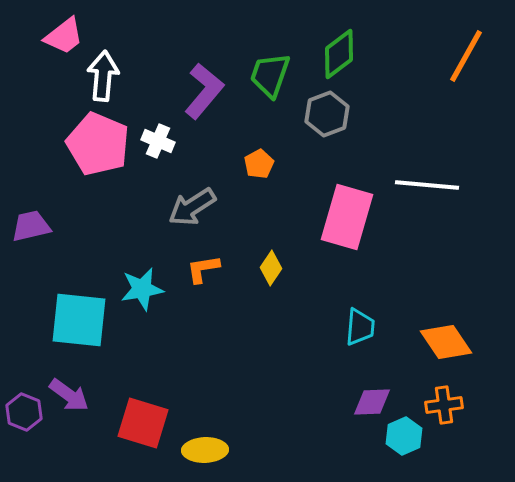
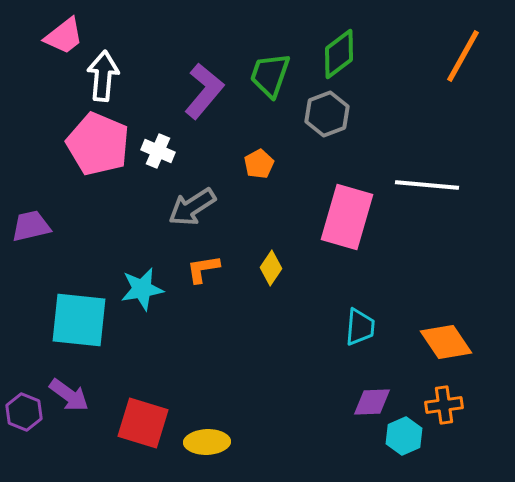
orange line: moved 3 px left
white cross: moved 10 px down
yellow ellipse: moved 2 px right, 8 px up
